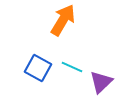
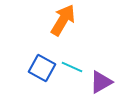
blue square: moved 4 px right
purple triangle: rotated 15 degrees clockwise
